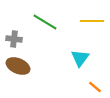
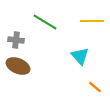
gray cross: moved 2 px right, 1 px down
cyan triangle: moved 2 px up; rotated 18 degrees counterclockwise
